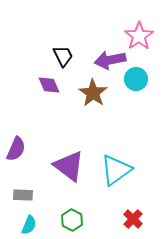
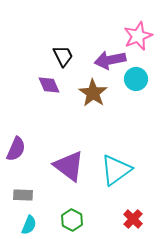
pink star: moved 1 px left; rotated 12 degrees clockwise
